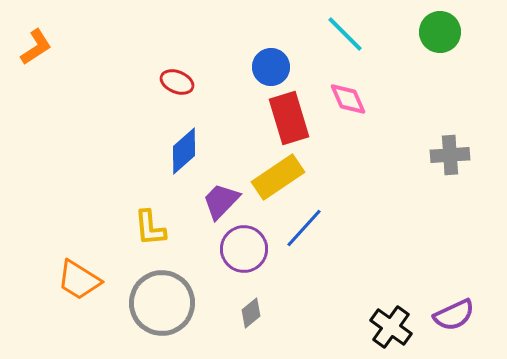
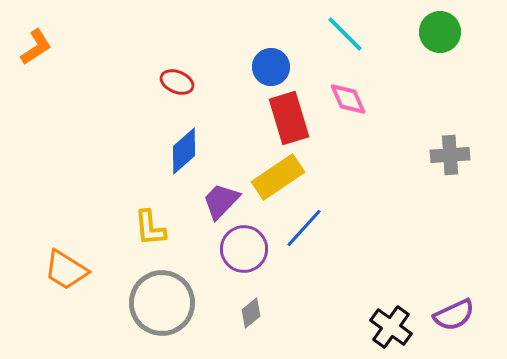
orange trapezoid: moved 13 px left, 10 px up
